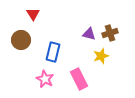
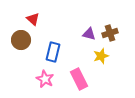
red triangle: moved 5 px down; rotated 16 degrees counterclockwise
